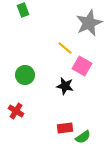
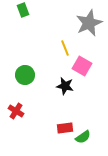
yellow line: rotated 28 degrees clockwise
